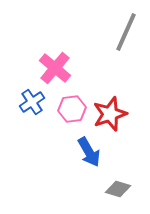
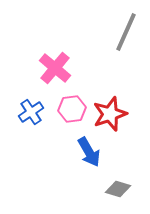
blue cross: moved 1 px left, 10 px down
